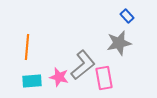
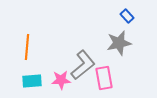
pink star: moved 2 px right, 3 px down; rotated 18 degrees counterclockwise
